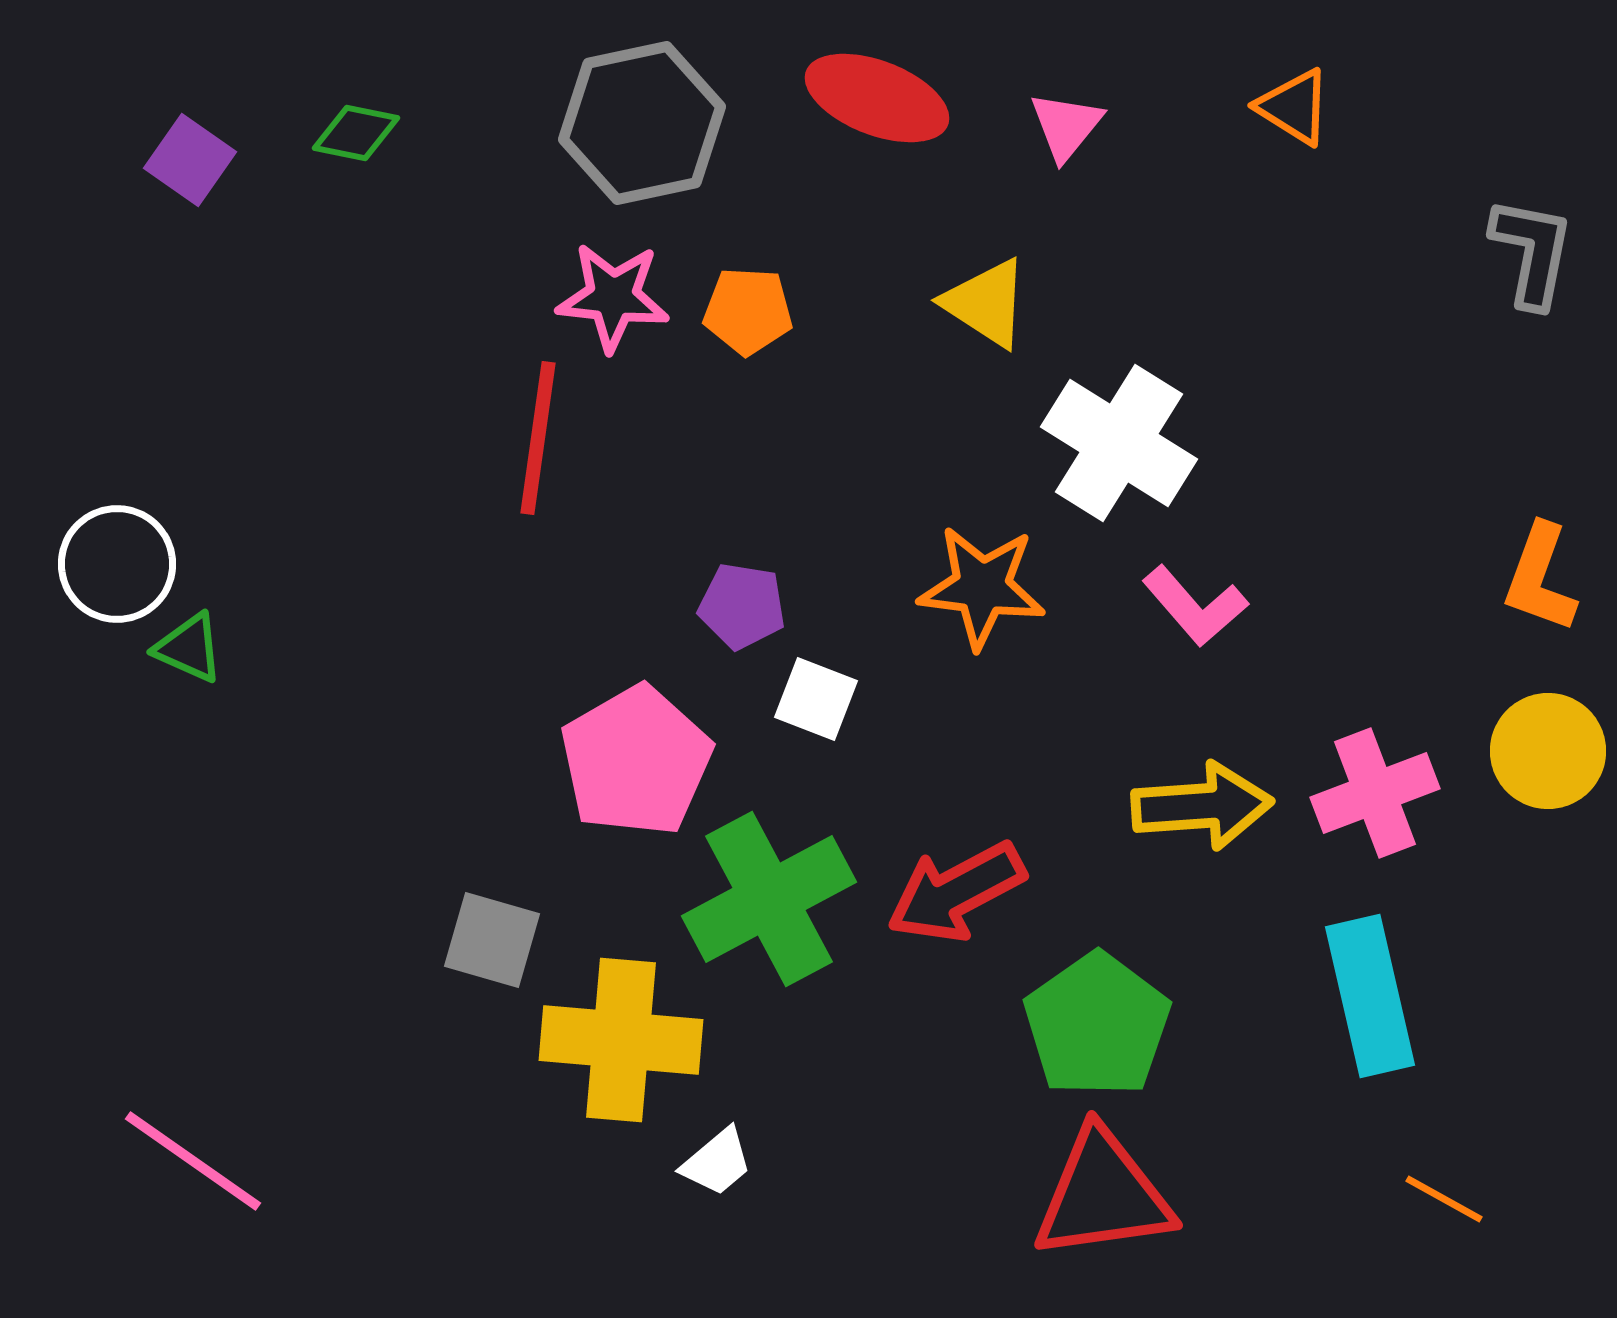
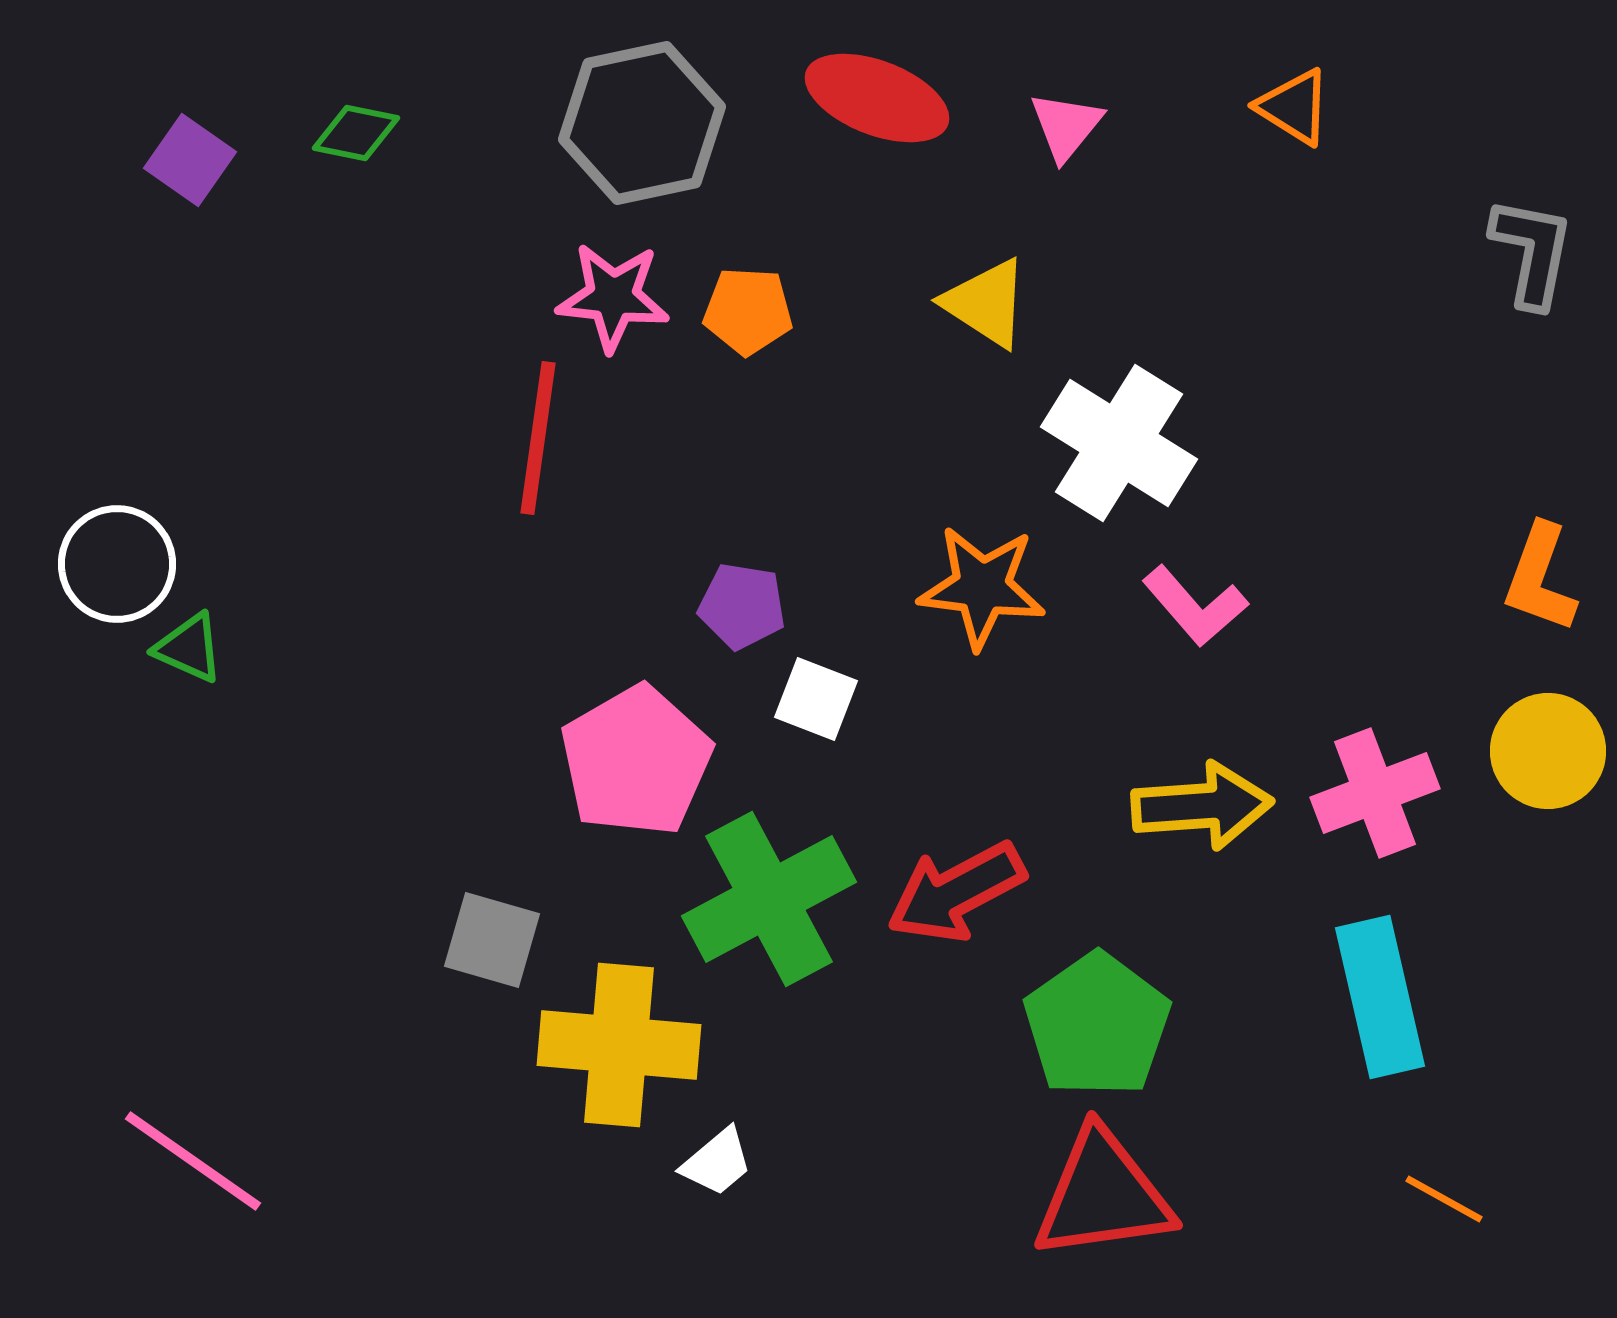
cyan rectangle: moved 10 px right, 1 px down
yellow cross: moved 2 px left, 5 px down
